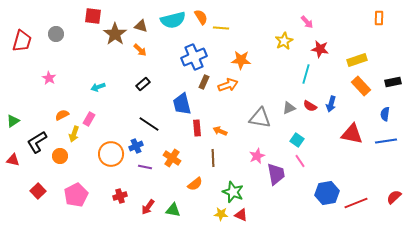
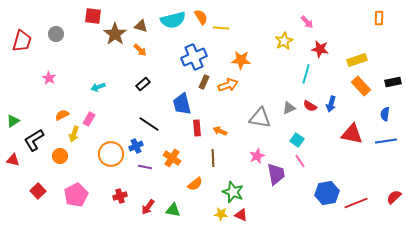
black L-shape at (37, 142): moved 3 px left, 2 px up
